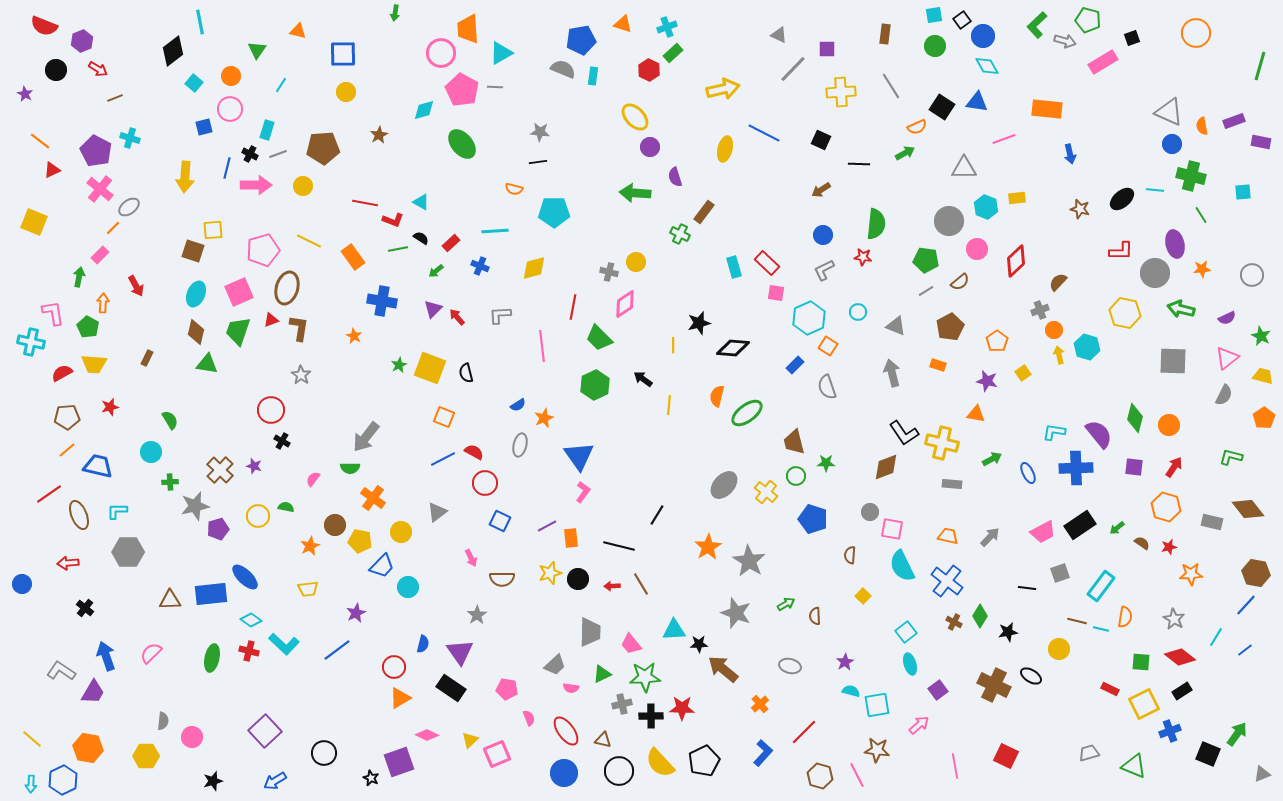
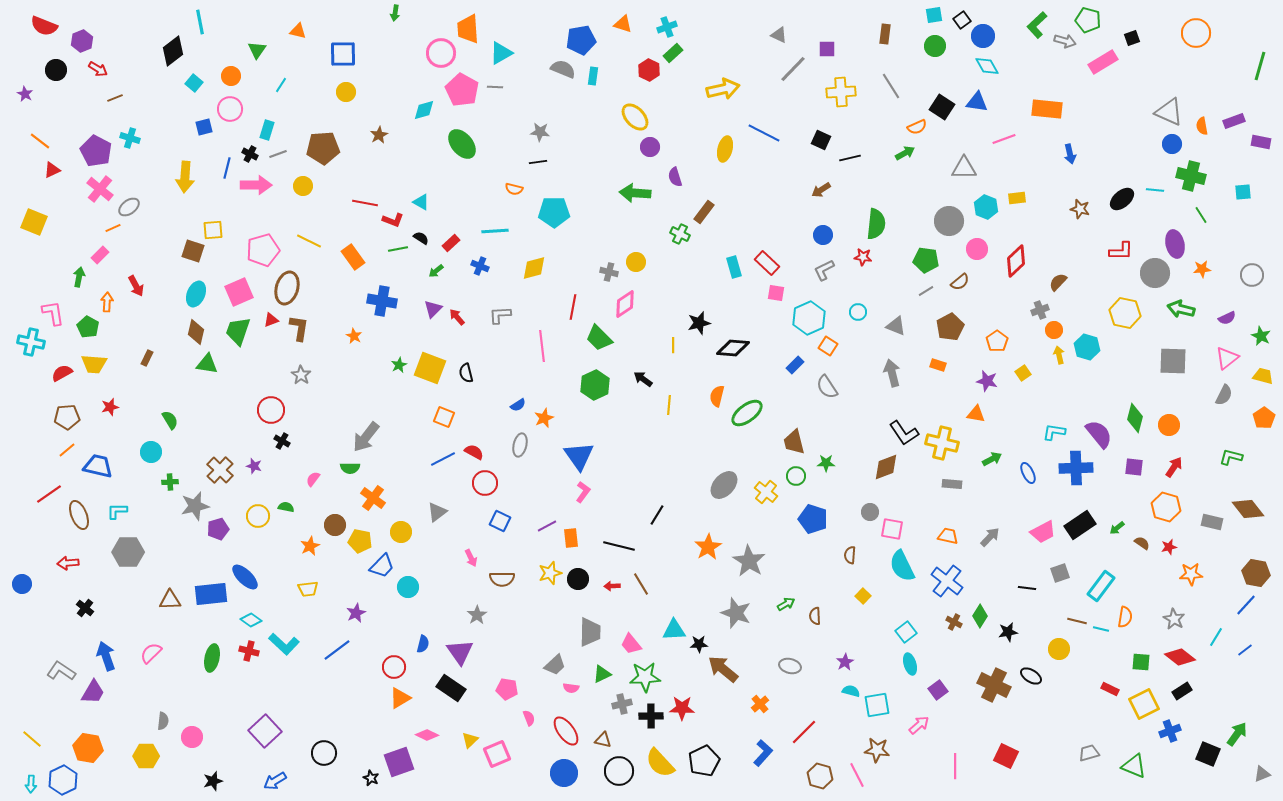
black line at (859, 164): moved 9 px left, 6 px up; rotated 15 degrees counterclockwise
orange line at (113, 228): rotated 21 degrees clockwise
orange arrow at (103, 303): moved 4 px right, 1 px up
gray semicircle at (827, 387): rotated 15 degrees counterclockwise
pink line at (955, 766): rotated 10 degrees clockwise
